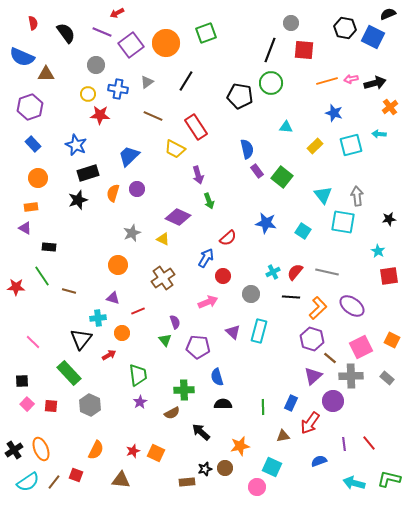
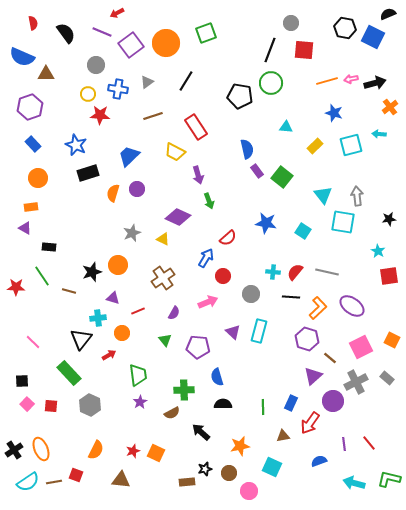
brown line at (153, 116): rotated 42 degrees counterclockwise
yellow trapezoid at (175, 149): moved 3 px down
black star at (78, 200): moved 14 px right, 72 px down
cyan cross at (273, 272): rotated 32 degrees clockwise
purple semicircle at (175, 322): moved 1 px left, 9 px up; rotated 48 degrees clockwise
purple hexagon at (312, 339): moved 5 px left
gray cross at (351, 376): moved 5 px right, 6 px down; rotated 25 degrees counterclockwise
brown circle at (225, 468): moved 4 px right, 5 px down
brown line at (54, 482): rotated 42 degrees clockwise
pink circle at (257, 487): moved 8 px left, 4 px down
